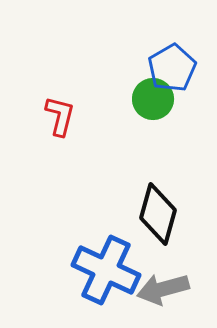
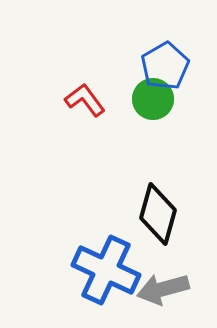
blue pentagon: moved 7 px left, 2 px up
red L-shape: moved 25 px right, 16 px up; rotated 51 degrees counterclockwise
